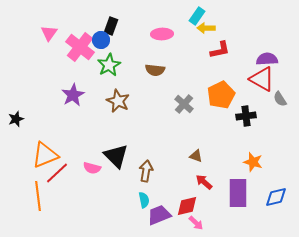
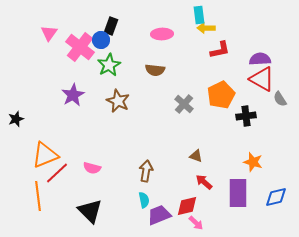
cyan rectangle: moved 2 px right, 1 px up; rotated 42 degrees counterclockwise
purple semicircle: moved 7 px left
black triangle: moved 26 px left, 55 px down
